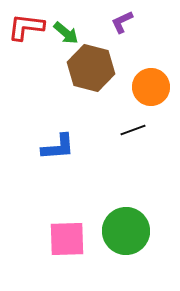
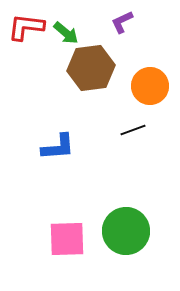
brown hexagon: rotated 21 degrees counterclockwise
orange circle: moved 1 px left, 1 px up
